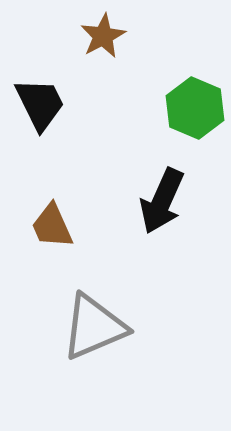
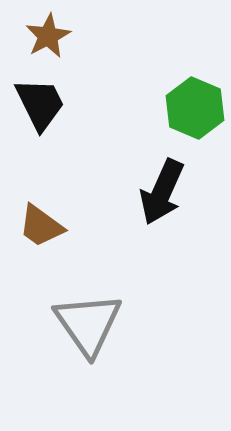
brown star: moved 55 px left
black arrow: moved 9 px up
brown trapezoid: moved 11 px left; rotated 30 degrees counterclockwise
gray triangle: moved 6 px left, 3 px up; rotated 42 degrees counterclockwise
